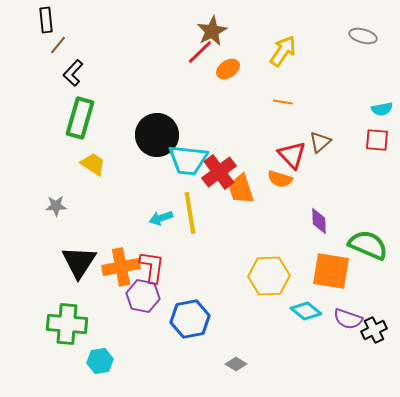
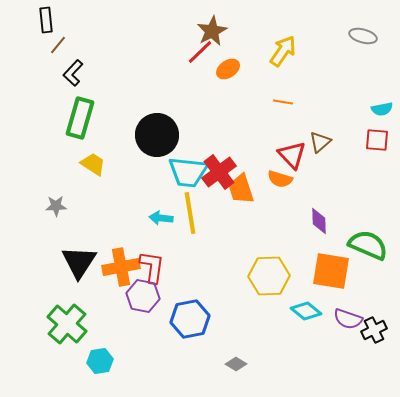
cyan trapezoid: moved 12 px down
cyan arrow: rotated 25 degrees clockwise
green cross: rotated 36 degrees clockwise
